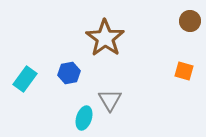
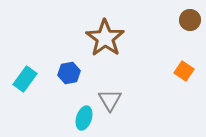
brown circle: moved 1 px up
orange square: rotated 18 degrees clockwise
